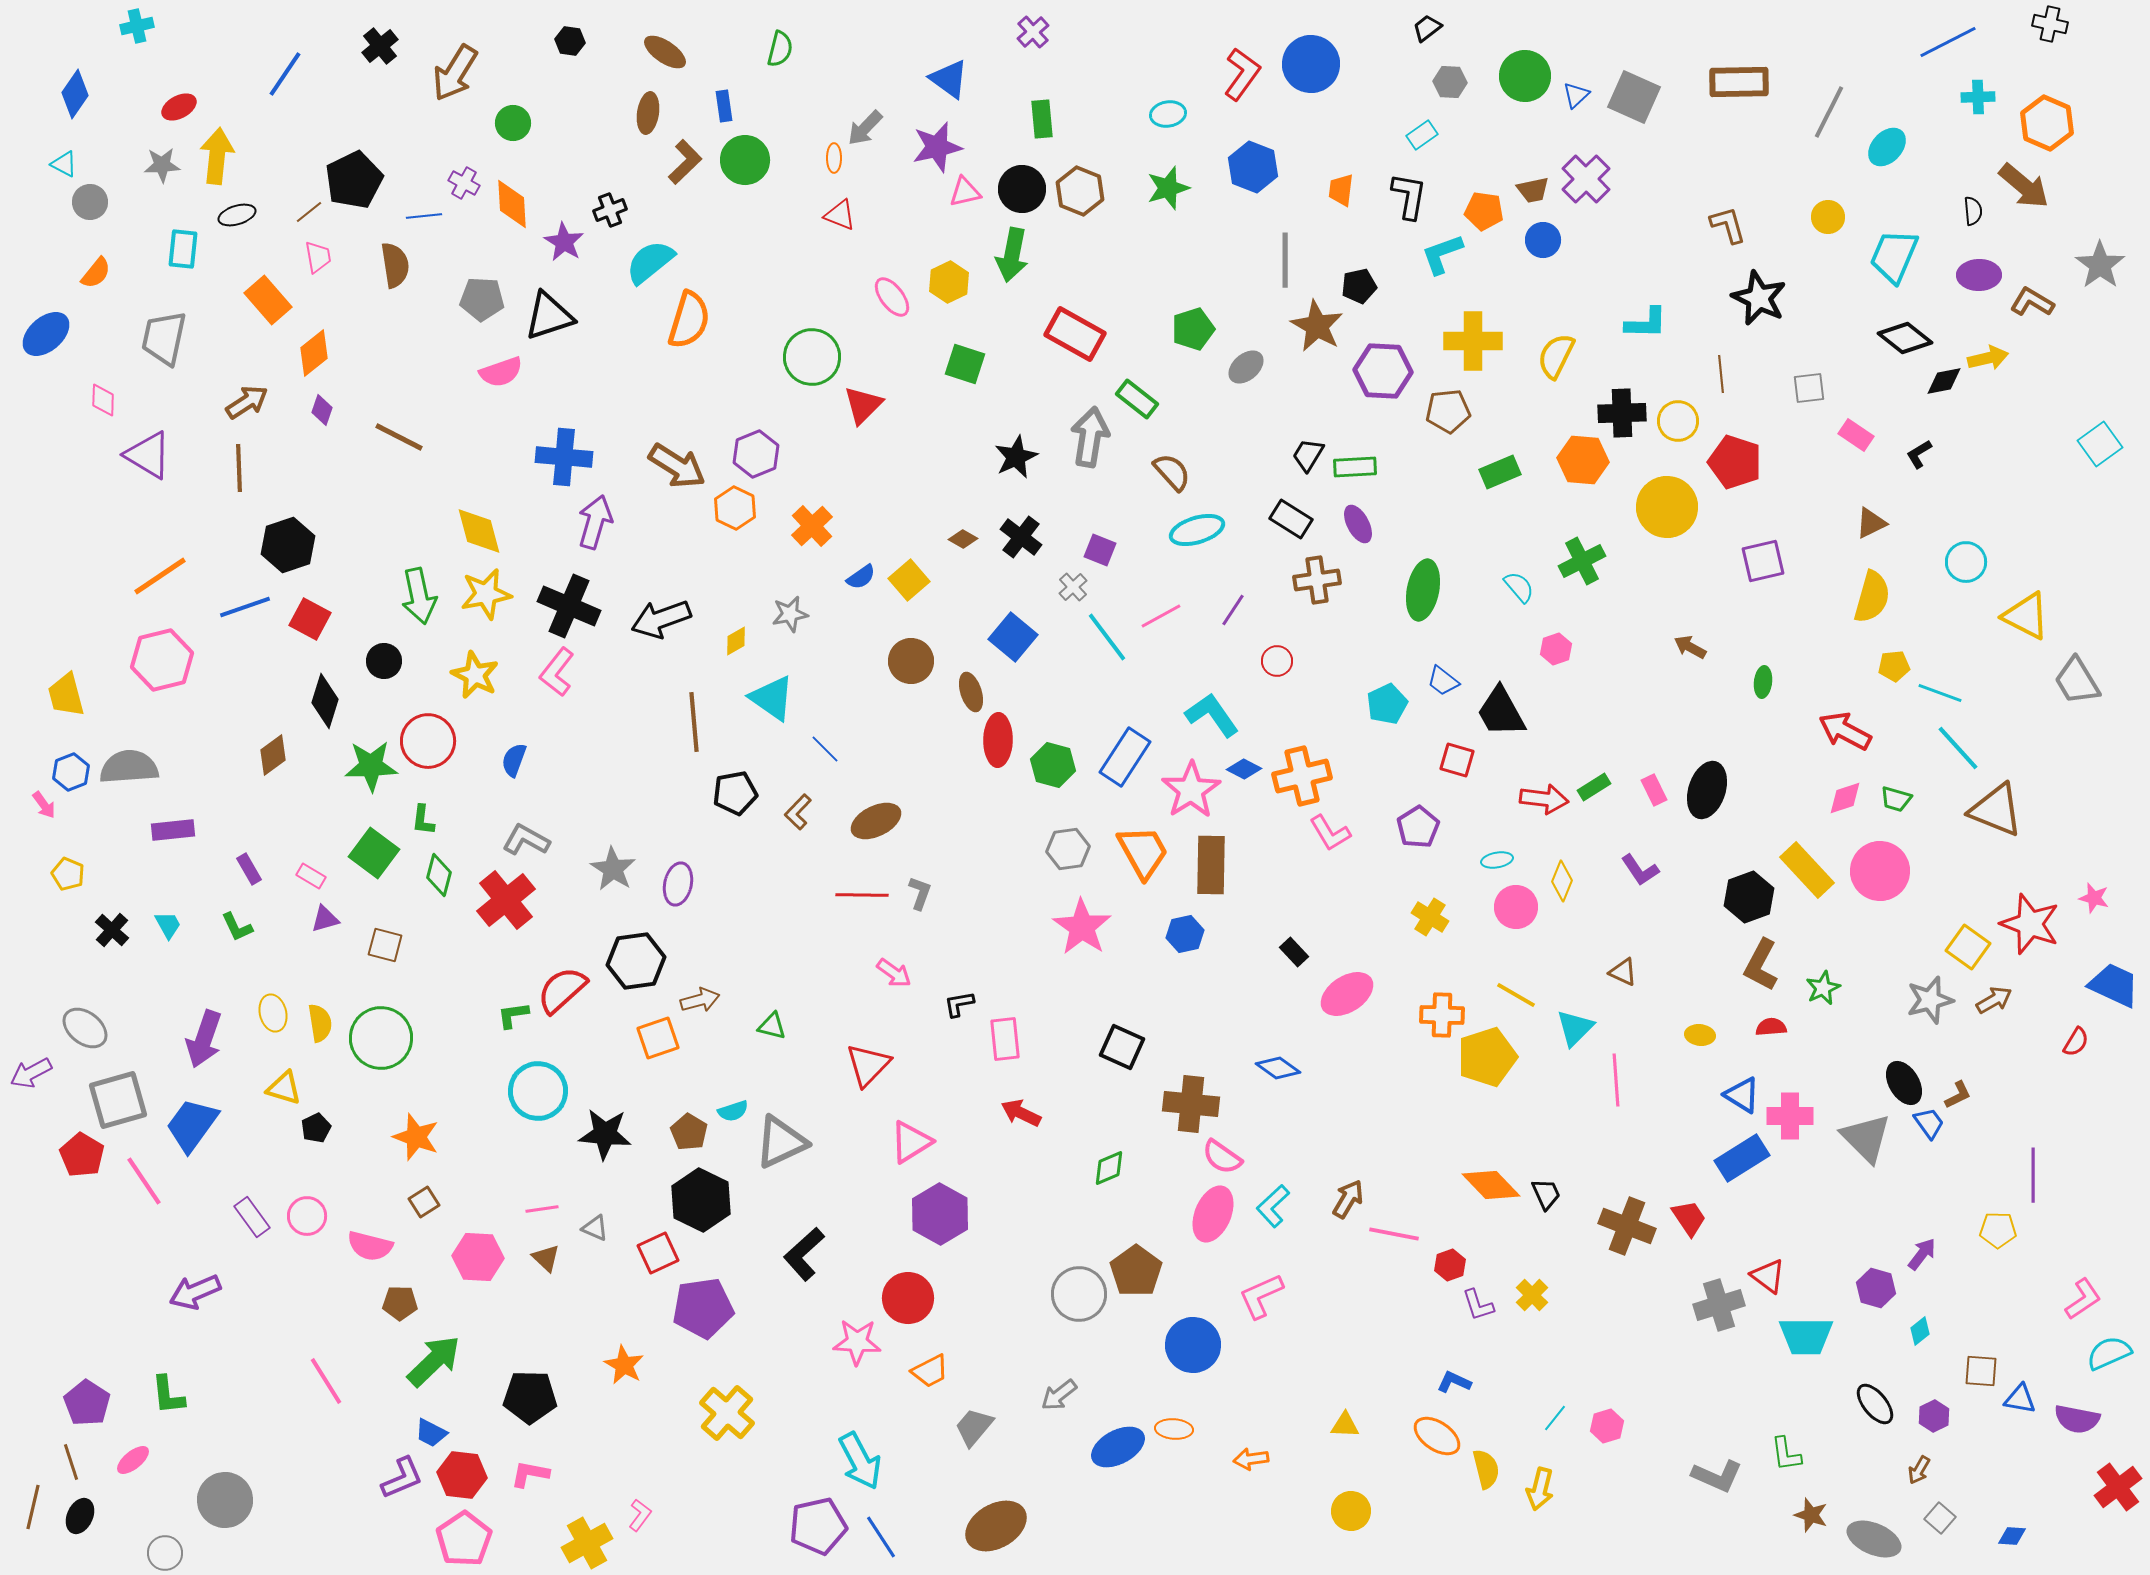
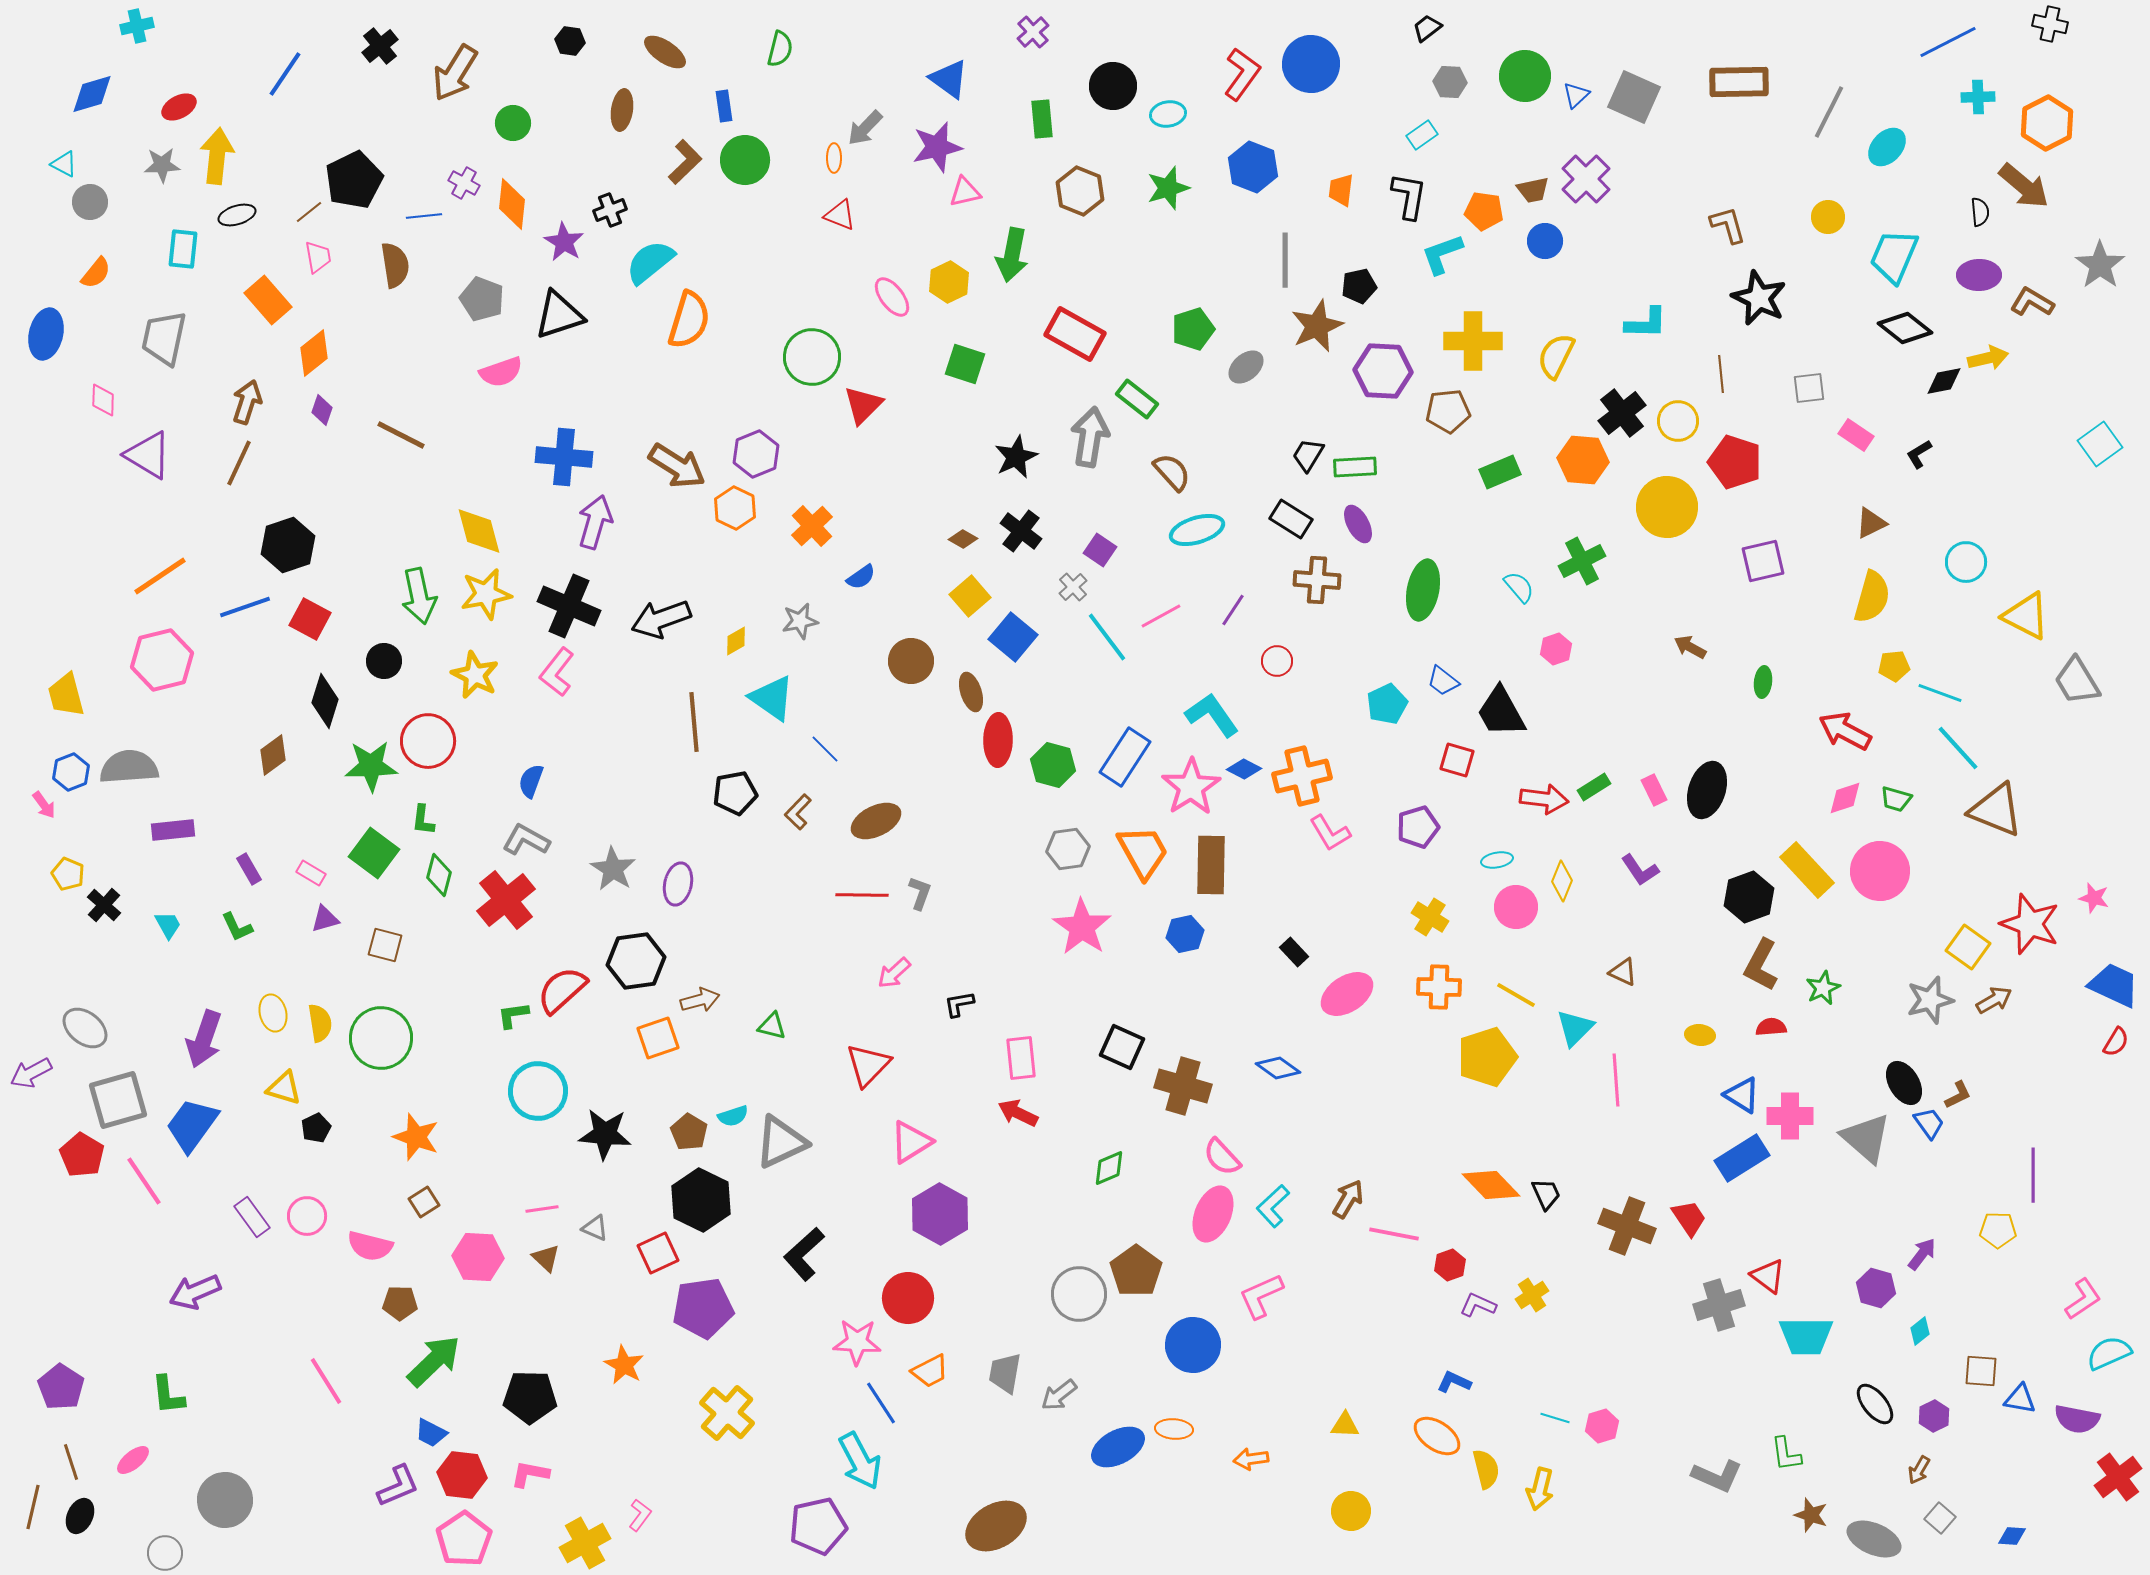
blue diamond at (75, 94): moved 17 px right; rotated 39 degrees clockwise
brown ellipse at (648, 113): moved 26 px left, 3 px up
orange hexagon at (2047, 123): rotated 10 degrees clockwise
black circle at (1022, 189): moved 91 px right, 103 px up
orange diamond at (512, 204): rotated 9 degrees clockwise
black semicircle at (1973, 211): moved 7 px right, 1 px down
blue circle at (1543, 240): moved 2 px right, 1 px down
gray pentagon at (482, 299): rotated 18 degrees clockwise
black triangle at (549, 316): moved 10 px right, 1 px up
brown star at (1317, 326): rotated 20 degrees clockwise
blue ellipse at (46, 334): rotated 36 degrees counterclockwise
black diamond at (1905, 338): moved 10 px up
brown arrow at (247, 402): rotated 39 degrees counterclockwise
black cross at (1622, 413): rotated 36 degrees counterclockwise
brown line at (399, 437): moved 2 px right, 2 px up
brown line at (239, 468): moved 5 px up; rotated 27 degrees clockwise
black cross at (1021, 537): moved 6 px up
purple square at (1100, 550): rotated 12 degrees clockwise
yellow square at (909, 580): moved 61 px right, 16 px down
brown cross at (1317, 580): rotated 12 degrees clockwise
gray star at (790, 614): moved 10 px right, 7 px down
blue semicircle at (514, 760): moved 17 px right, 21 px down
pink star at (1191, 790): moved 3 px up
purple pentagon at (1418, 827): rotated 15 degrees clockwise
pink rectangle at (311, 876): moved 3 px up
black cross at (112, 930): moved 8 px left, 25 px up
pink arrow at (894, 973): rotated 102 degrees clockwise
orange cross at (1442, 1015): moved 3 px left, 28 px up
pink rectangle at (1005, 1039): moved 16 px right, 19 px down
red semicircle at (2076, 1042): moved 40 px right
brown cross at (1191, 1104): moved 8 px left, 18 px up; rotated 10 degrees clockwise
cyan semicircle at (733, 1111): moved 5 px down
red arrow at (1021, 1113): moved 3 px left
gray triangle at (1866, 1138): rotated 4 degrees counterclockwise
pink semicircle at (1222, 1157): rotated 12 degrees clockwise
yellow cross at (1532, 1295): rotated 12 degrees clockwise
purple L-shape at (1478, 1305): rotated 132 degrees clockwise
purple pentagon at (87, 1403): moved 26 px left, 16 px up
cyan line at (1555, 1418): rotated 68 degrees clockwise
pink hexagon at (1607, 1426): moved 5 px left
gray trapezoid at (974, 1427): moved 31 px right, 54 px up; rotated 30 degrees counterclockwise
purple L-shape at (402, 1478): moved 4 px left, 8 px down
red cross at (2118, 1487): moved 10 px up
blue line at (881, 1537): moved 134 px up
yellow cross at (587, 1543): moved 2 px left
